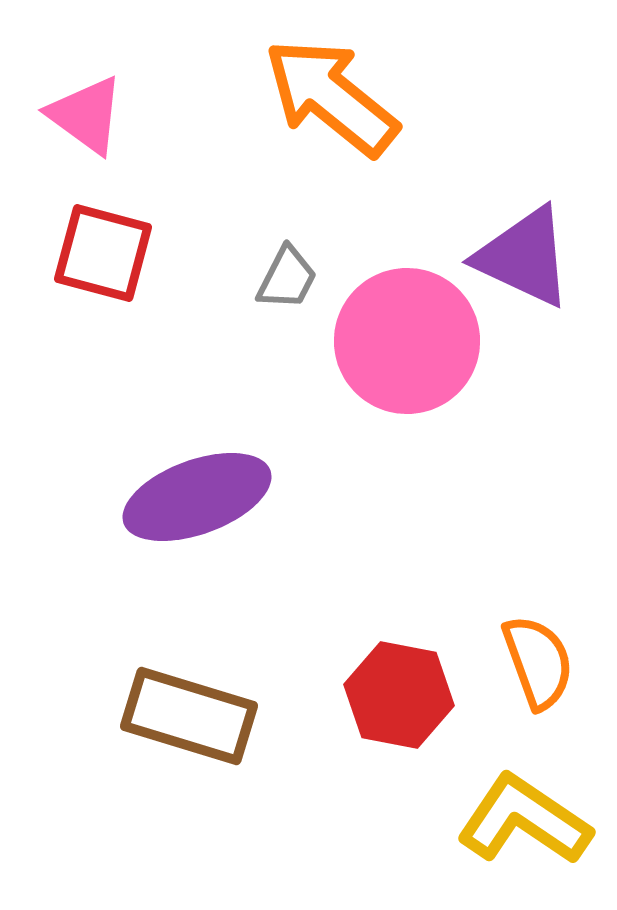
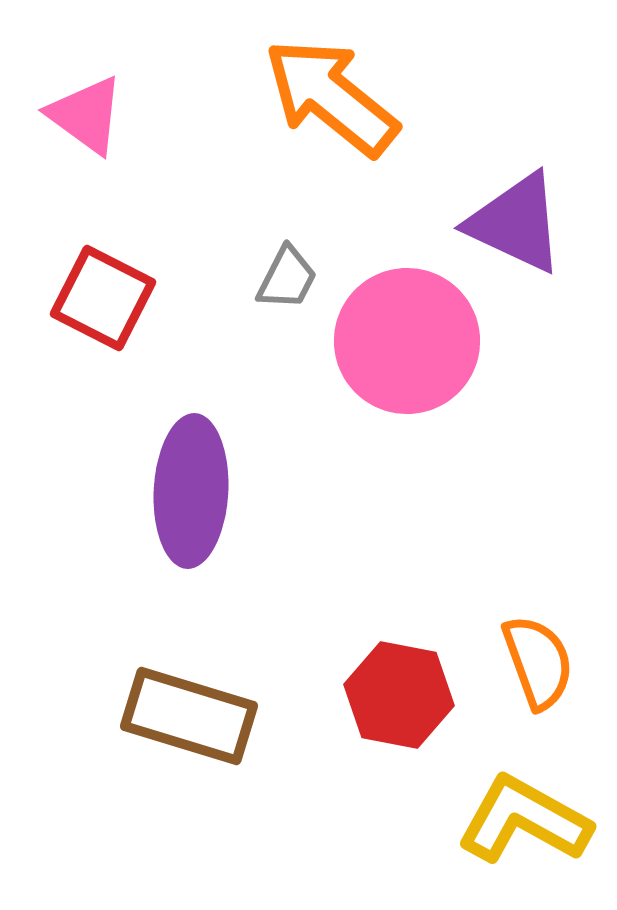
red square: moved 45 px down; rotated 12 degrees clockwise
purple triangle: moved 8 px left, 34 px up
purple ellipse: moved 6 px left, 6 px up; rotated 67 degrees counterclockwise
yellow L-shape: rotated 5 degrees counterclockwise
